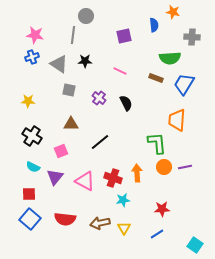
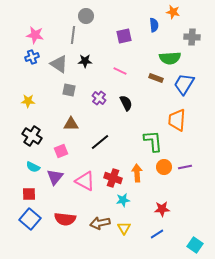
green L-shape: moved 4 px left, 2 px up
